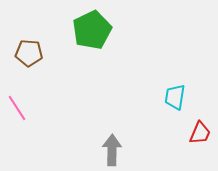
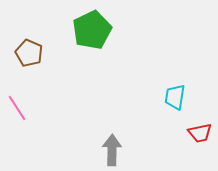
brown pentagon: rotated 20 degrees clockwise
red trapezoid: rotated 55 degrees clockwise
